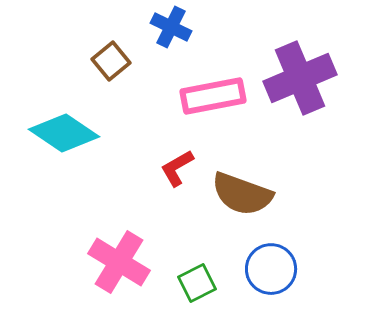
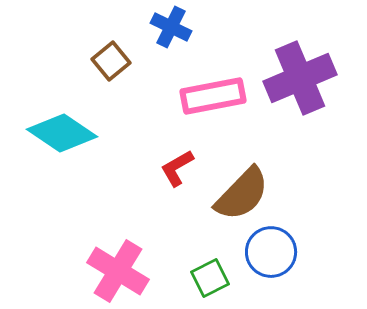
cyan diamond: moved 2 px left
brown semicircle: rotated 66 degrees counterclockwise
pink cross: moved 1 px left, 9 px down
blue circle: moved 17 px up
green square: moved 13 px right, 5 px up
